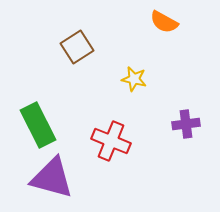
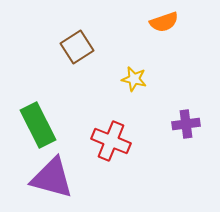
orange semicircle: rotated 48 degrees counterclockwise
